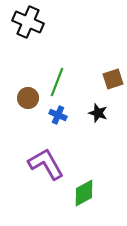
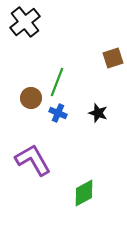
black cross: moved 3 px left; rotated 28 degrees clockwise
brown square: moved 21 px up
brown circle: moved 3 px right
blue cross: moved 2 px up
purple L-shape: moved 13 px left, 4 px up
